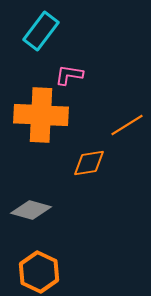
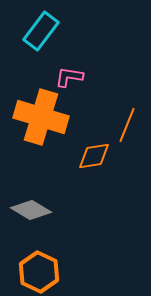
pink L-shape: moved 2 px down
orange cross: moved 2 px down; rotated 14 degrees clockwise
orange line: rotated 36 degrees counterclockwise
orange diamond: moved 5 px right, 7 px up
gray diamond: rotated 15 degrees clockwise
